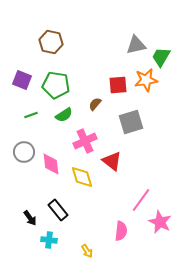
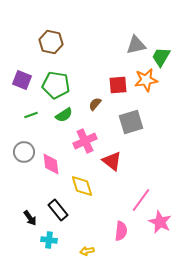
yellow diamond: moved 9 px down
yellow arrow: rotated 112 degrees clockwise
